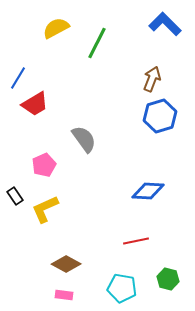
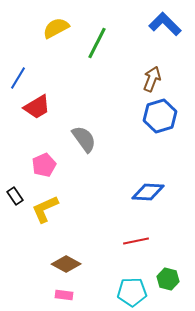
red trapezoid: moved 2 px right, 3 px down
blue diamond: moved 1 px down
cyan pentagon: moved 10 px right, 4 px down; rotated 12 degrees counterclockwise
